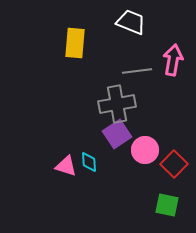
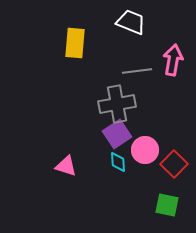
cyan diamond: moved 29 px right
